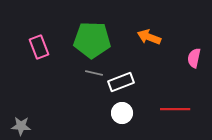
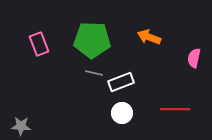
pink rectangle: moved 3 px up
